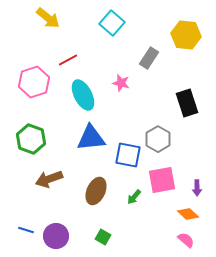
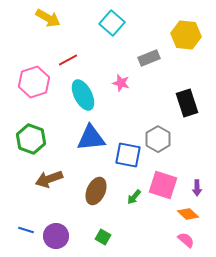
yellow arrow: rotated 10 degrees counterclockwise
gray rectangle: rotated 35 degrees clockwise
pink square: moved 1 px right, 5 px down; rotated 28 degrees clockwise
